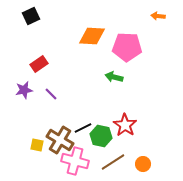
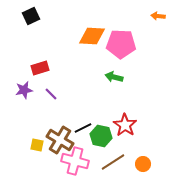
pink pentagon: moved 6 px left, 3 px up
red rectangle: moved 1 px right, 4 px down; rotated 18 degrees clockwise
